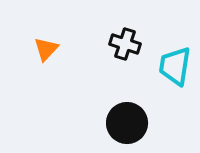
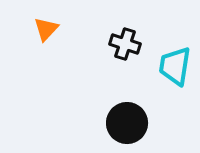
orange triangle: moved 20 px up
